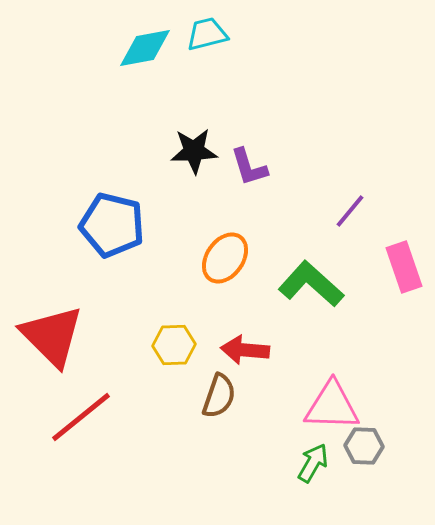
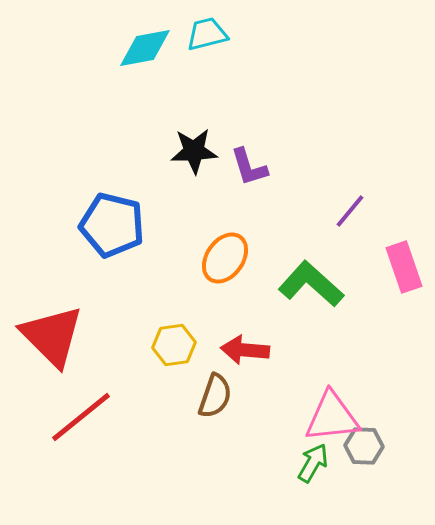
yellow hexagon: rotated 6 degrees counterclockwise
brown semicircle: moved 4 px left
pink triangle: moved 11 px down; rotated 8 degrees counterclockwise
